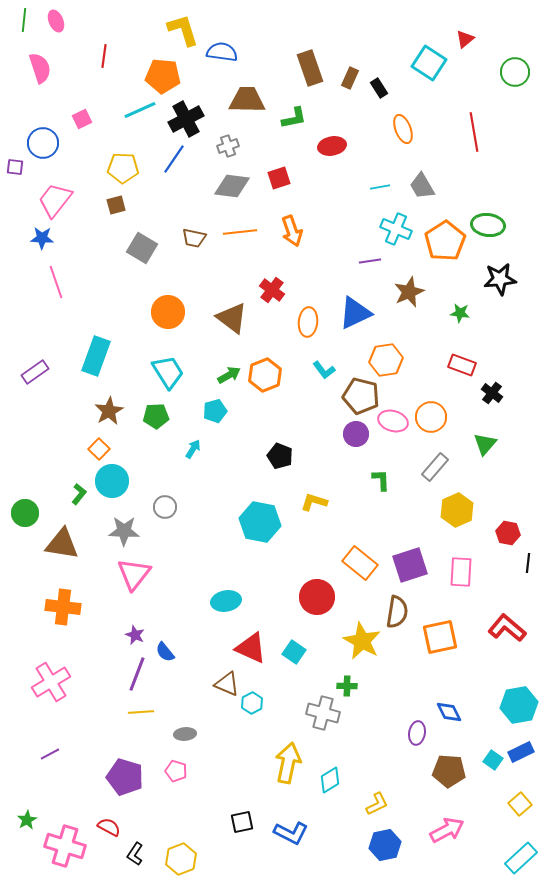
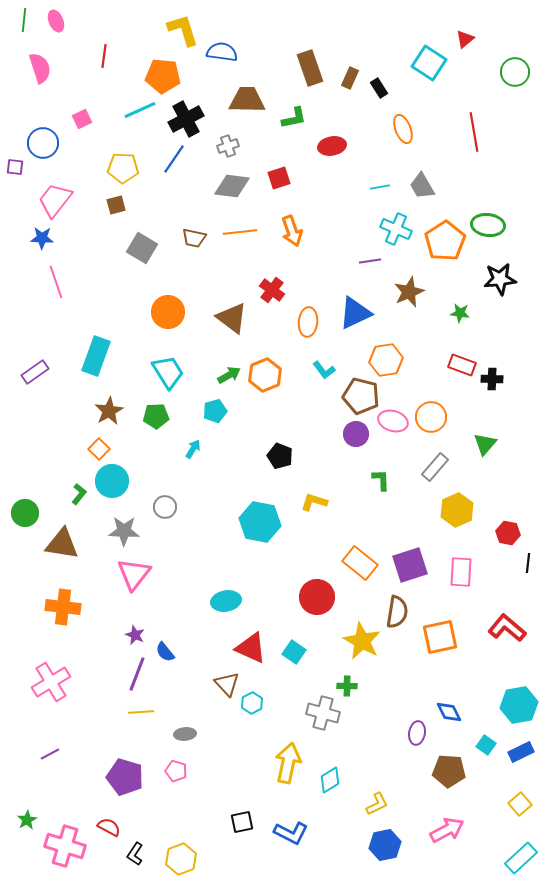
black cross at (492, 393): moved 14 px up; rotated 35 degrees counterclockwise
brown triangle at (227, 684): rotated 24 degrees clockwise
cyan square at (493, 760): moved 7 px left, 15 px up
